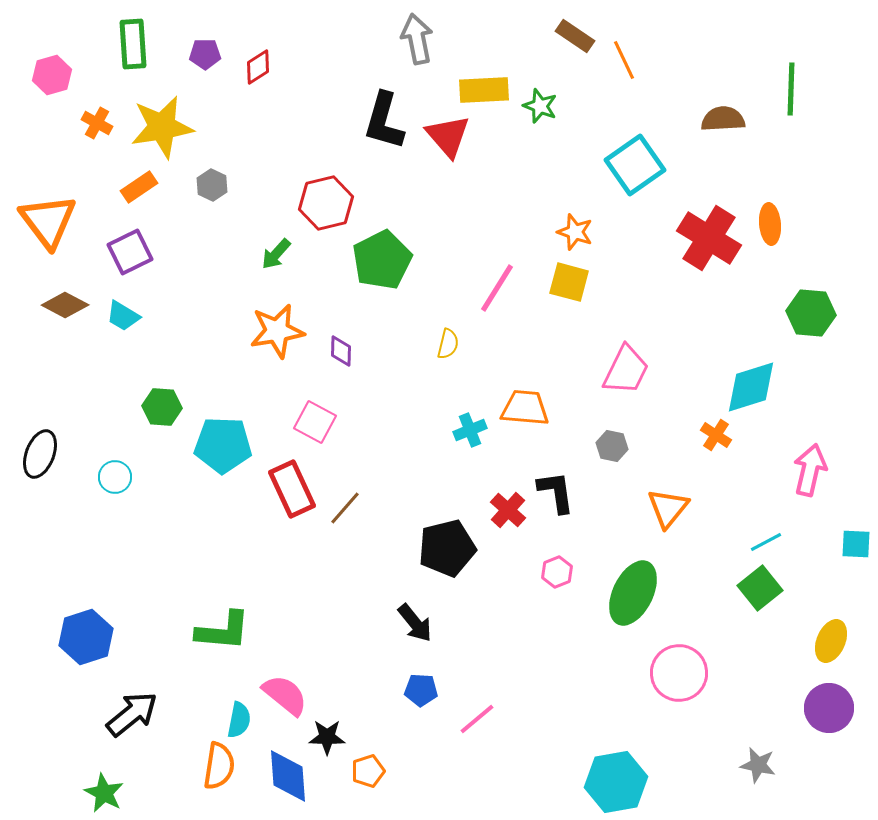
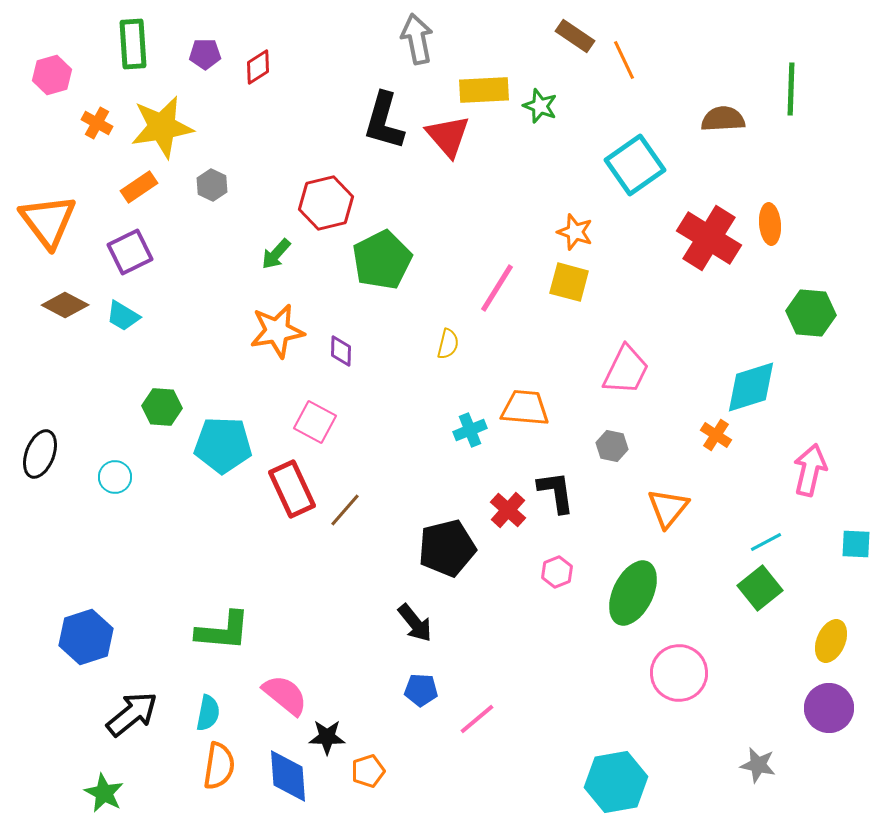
brown line at (345, 508): moved 2 px down
cyan semicircle at (239, 720): moved 31 px left, 7 px up
